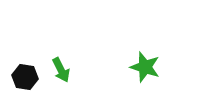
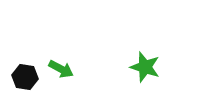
green arrow: moved 1 px up; rotated 35 degrees counterclockwise
